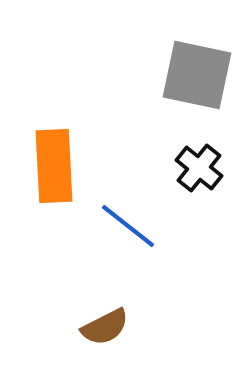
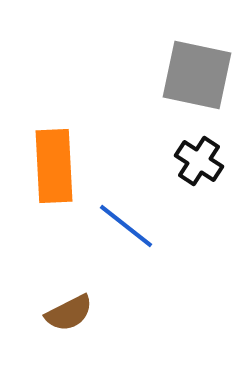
black cross: moved 7 px up; rotated 6 degrees counterclockwise
blue line: moved 2 px left
brown semicircle: moved 36 px left, 14 px up
